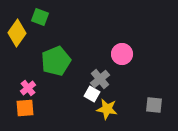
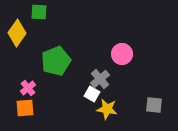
green square: moved 1 px left, 5 px up; rotated 18 degrees counterclockwise
